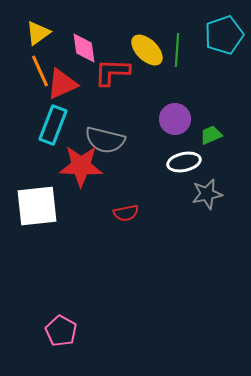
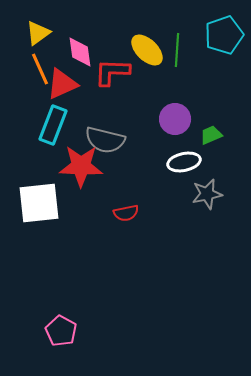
pink diamond: moved 4 px left, 4 px down
orange line: moved 2 px up
white square: moved 2 px right, 3 px up
